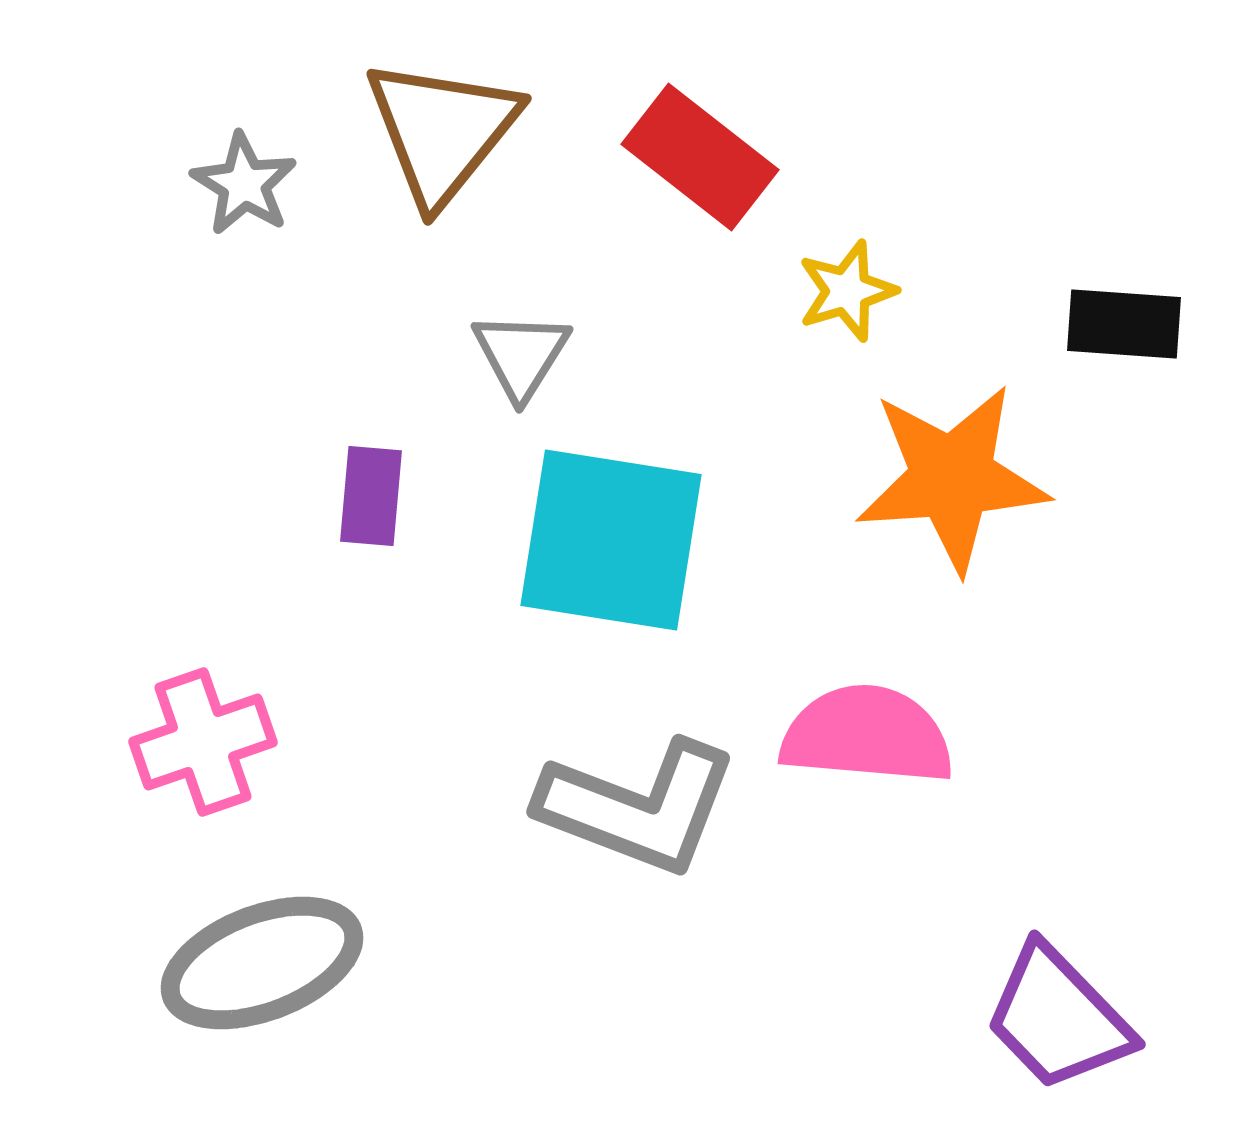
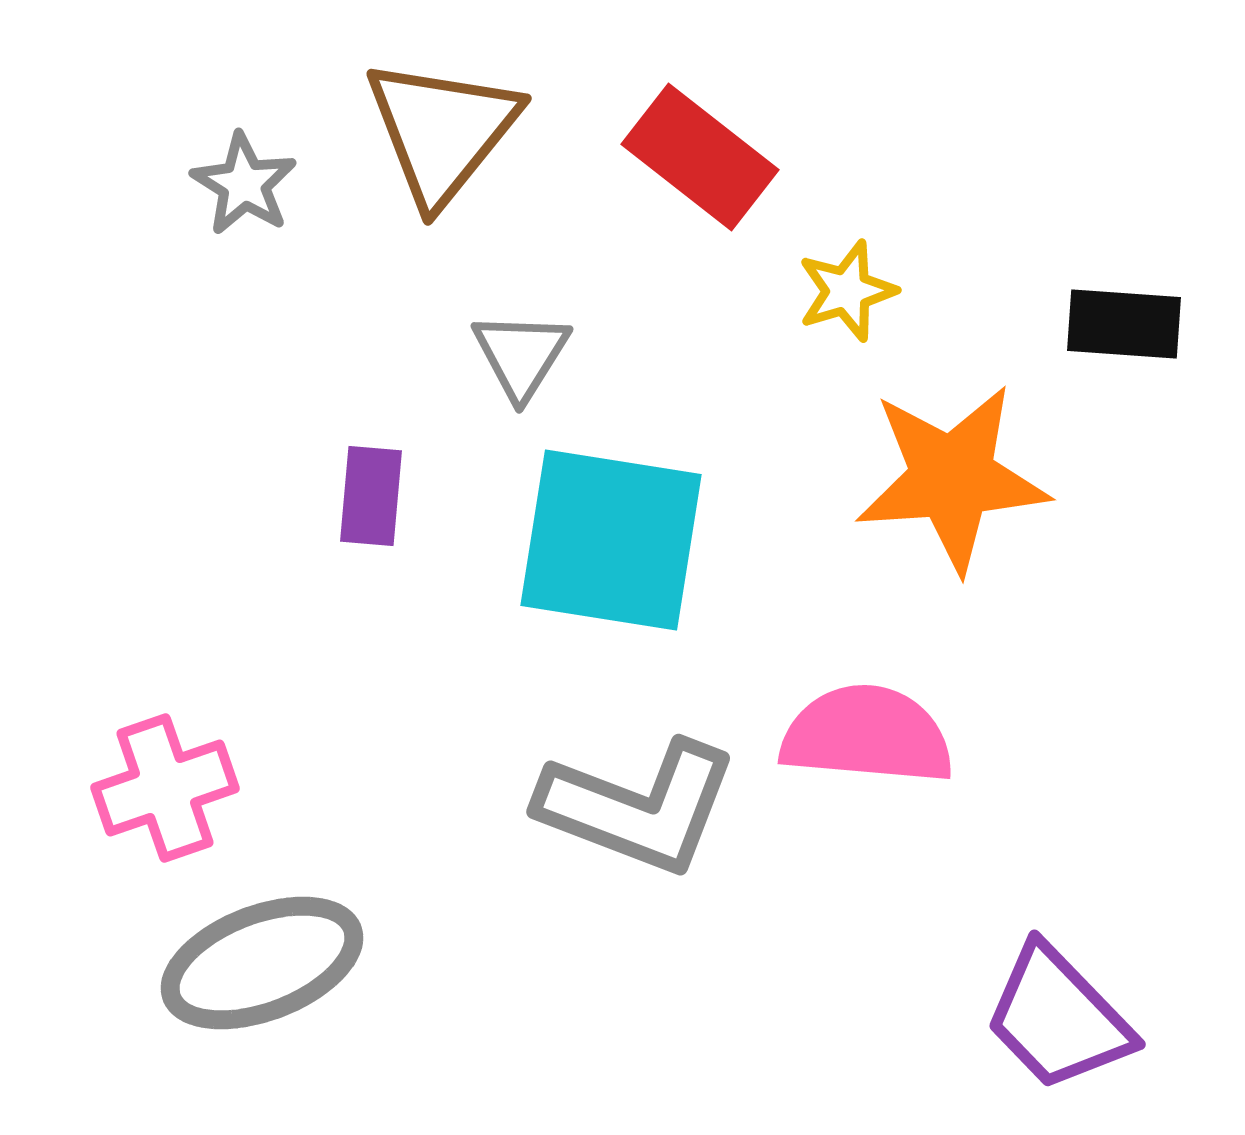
pink cross: moved 38 px left, 46 px down
